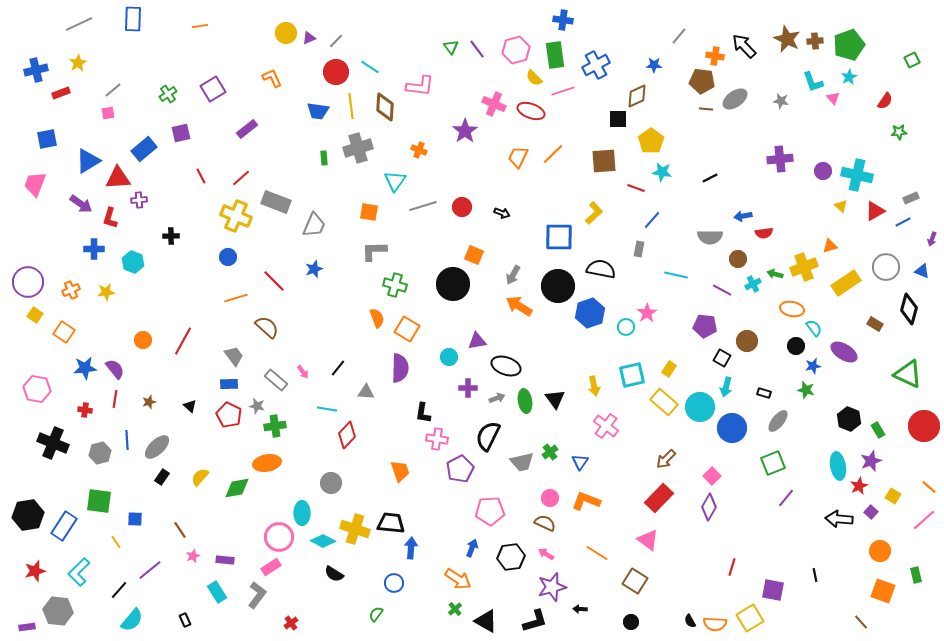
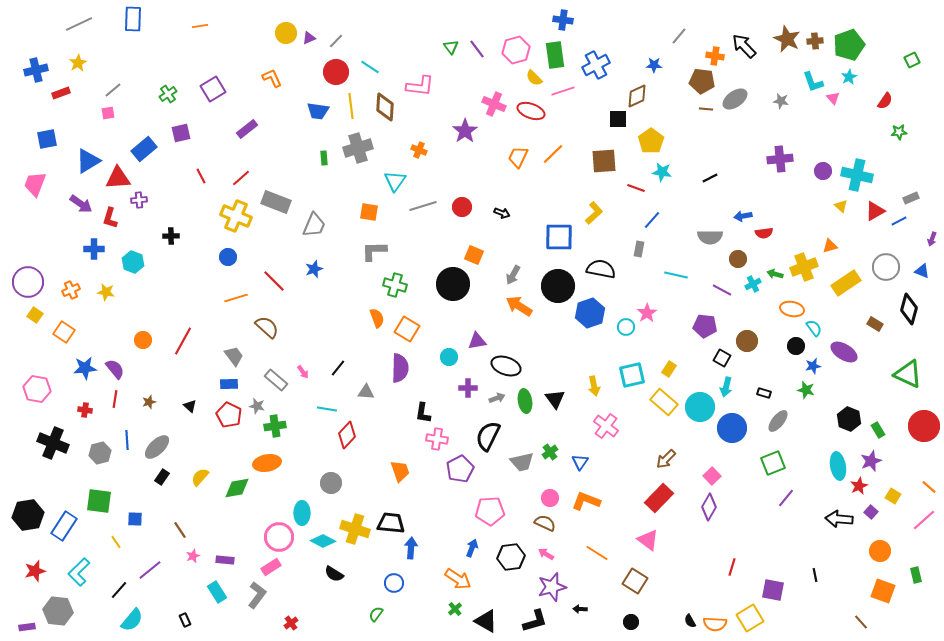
blue line at (903, 222): moved 4 px left, 1 px up
yellow star at (106, 292): rotated 18 degrees clockwise
